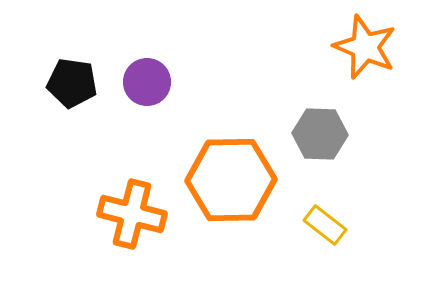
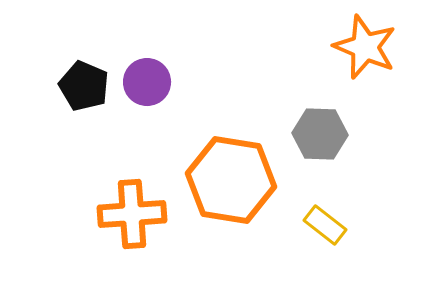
black pentagon: moved 12 px right, 3 px down; rotated 15 degrees clockwise
orange hexagon: rotated 10 degrees clockwise
orange cross: rotated 18 degrees counterclockwise
